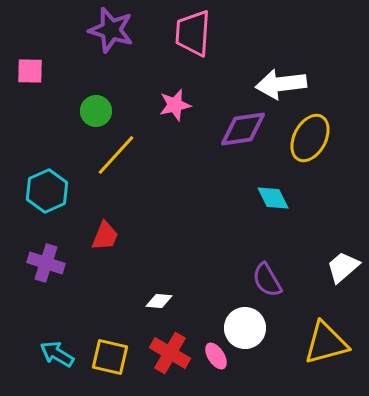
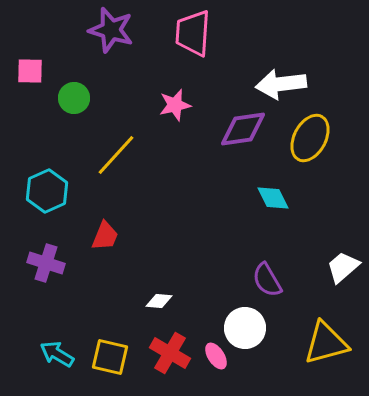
green circle: moved 22 px left, 13 px up
